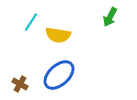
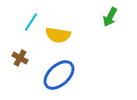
brown cross: moved 26 px up
